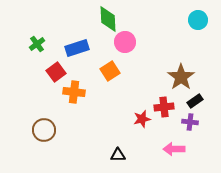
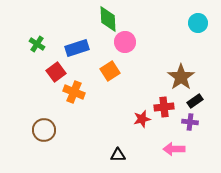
cyan circle: moved 3 px down
green cross: rotated 21 degrees counterclockwise
orange cross: rotated 15 degrees clockwise
